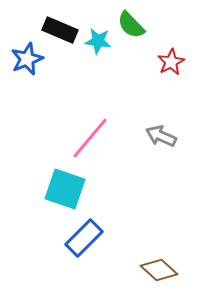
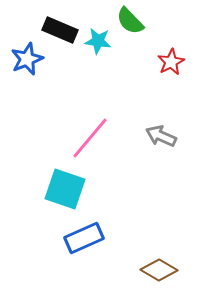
green semicircle: moved 1 px left, 4 px up
blue rectangle: rotated 21 degrees clockwise
brown diamond: rotated 12 degrees counterclockwise
